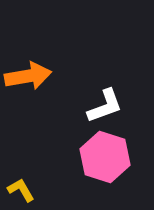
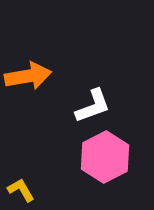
white L-shape: moved 12 px left
pink hexagon: rotated 15 degrees clockwise
